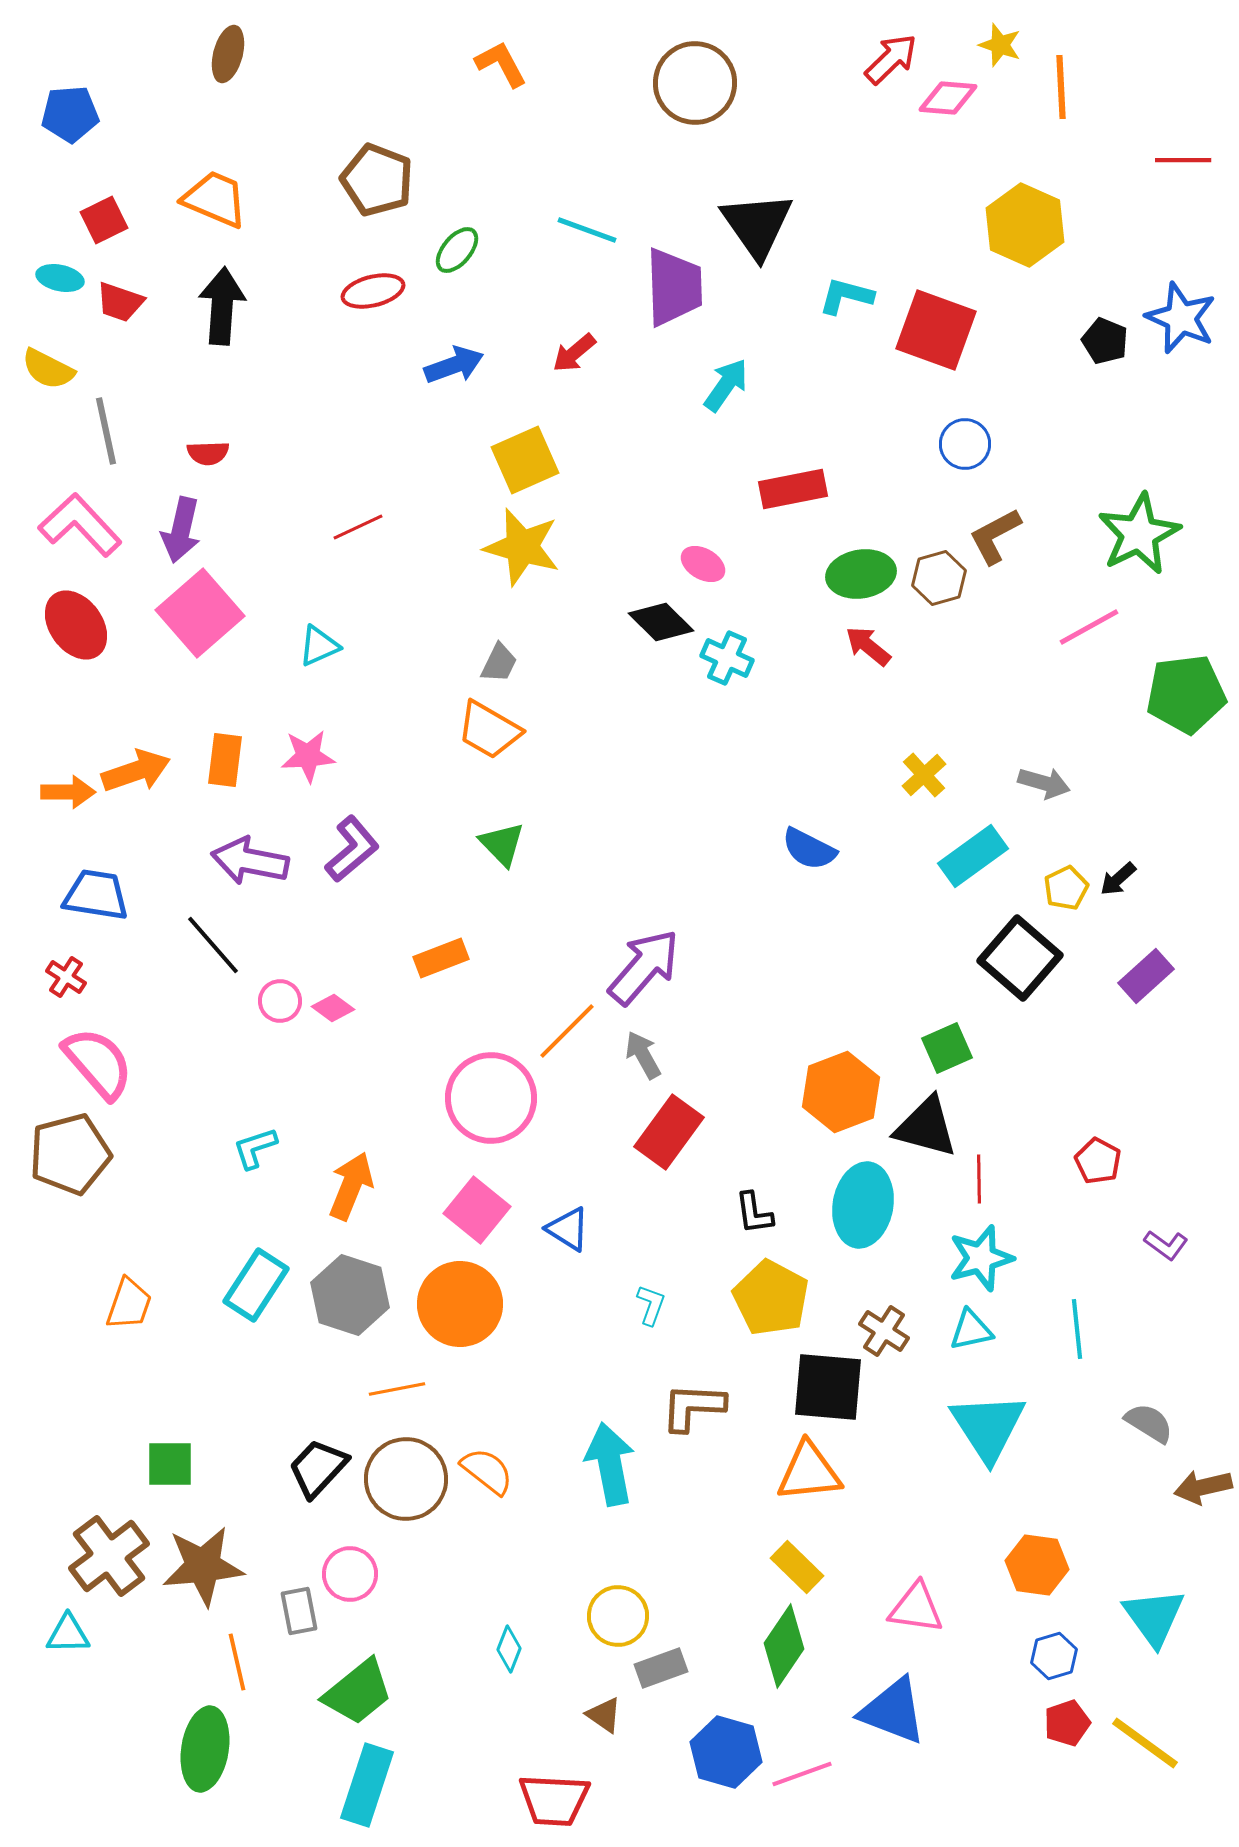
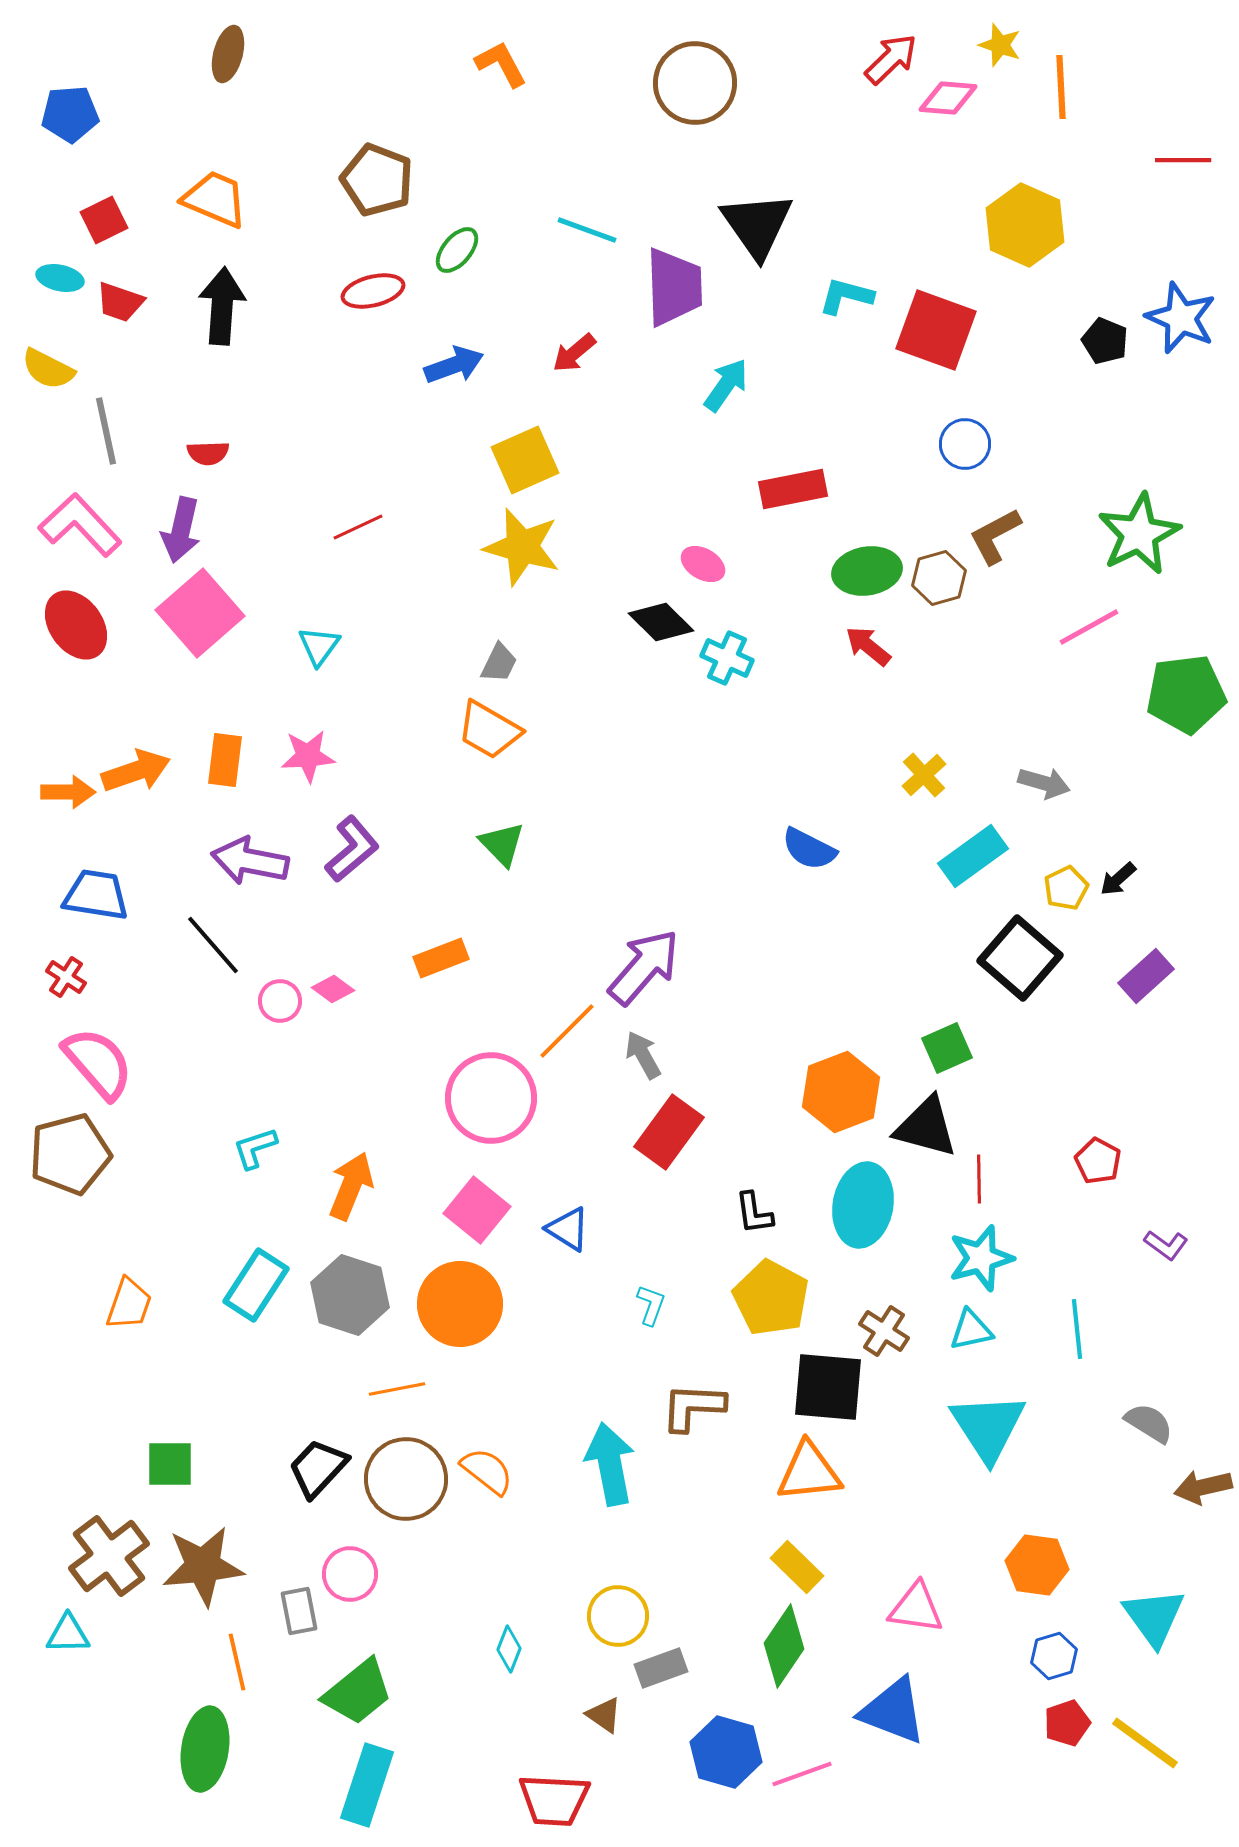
green ellipse at (861, 574): moved 6 px right, 3 px up
cyan triangle at (319, 646): rotated 30 degrees counterclockwise
pink diamond at (333, 1008): moved 19 px up
